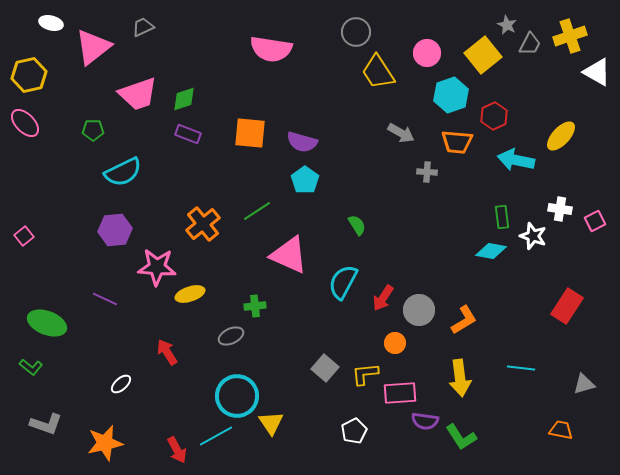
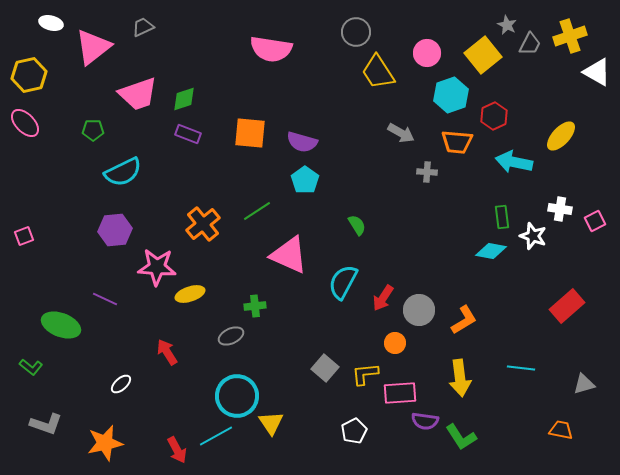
cyan arrow at (516, 160): moved 2 px left, 2 px down
pink square at (24, 236): rotated 18 degrees clockwise
red rectangle at (567, 306): rotated 16 degrees clockwise
green ellipse at (47, 323): moved 14 px right, 2 px down
